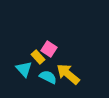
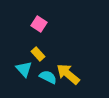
pink square: moved 10 px left, 25 px up
yellow rectangle: moved 3 px up
